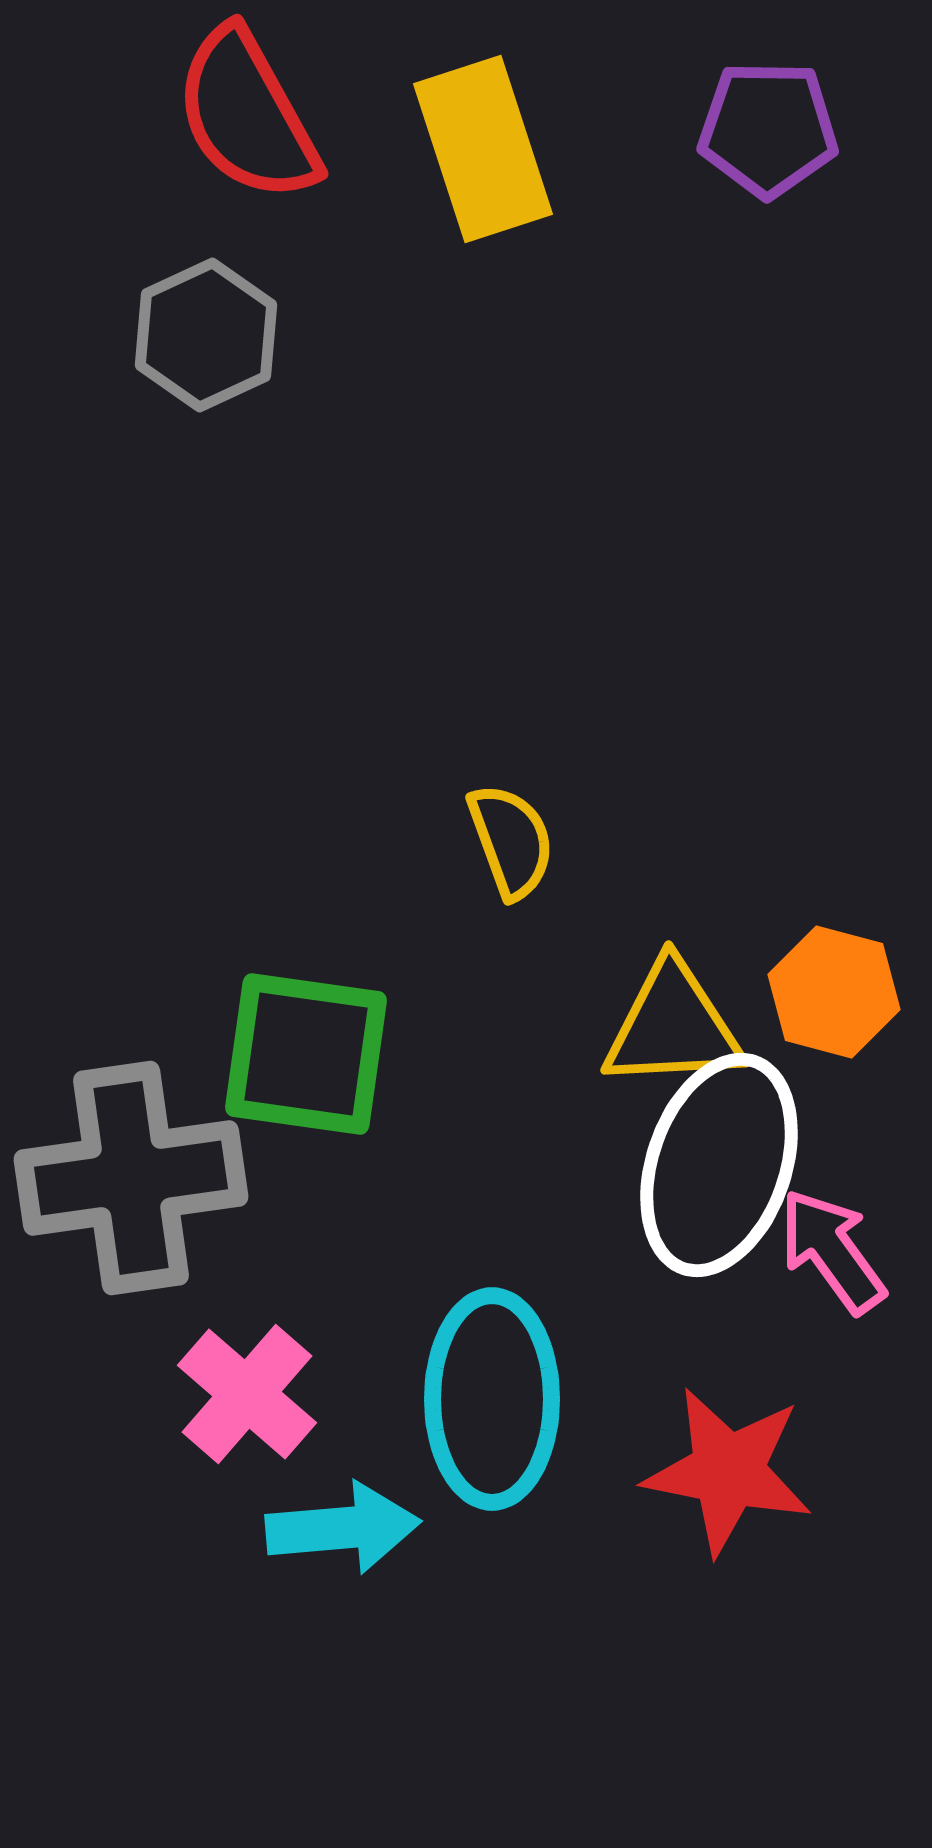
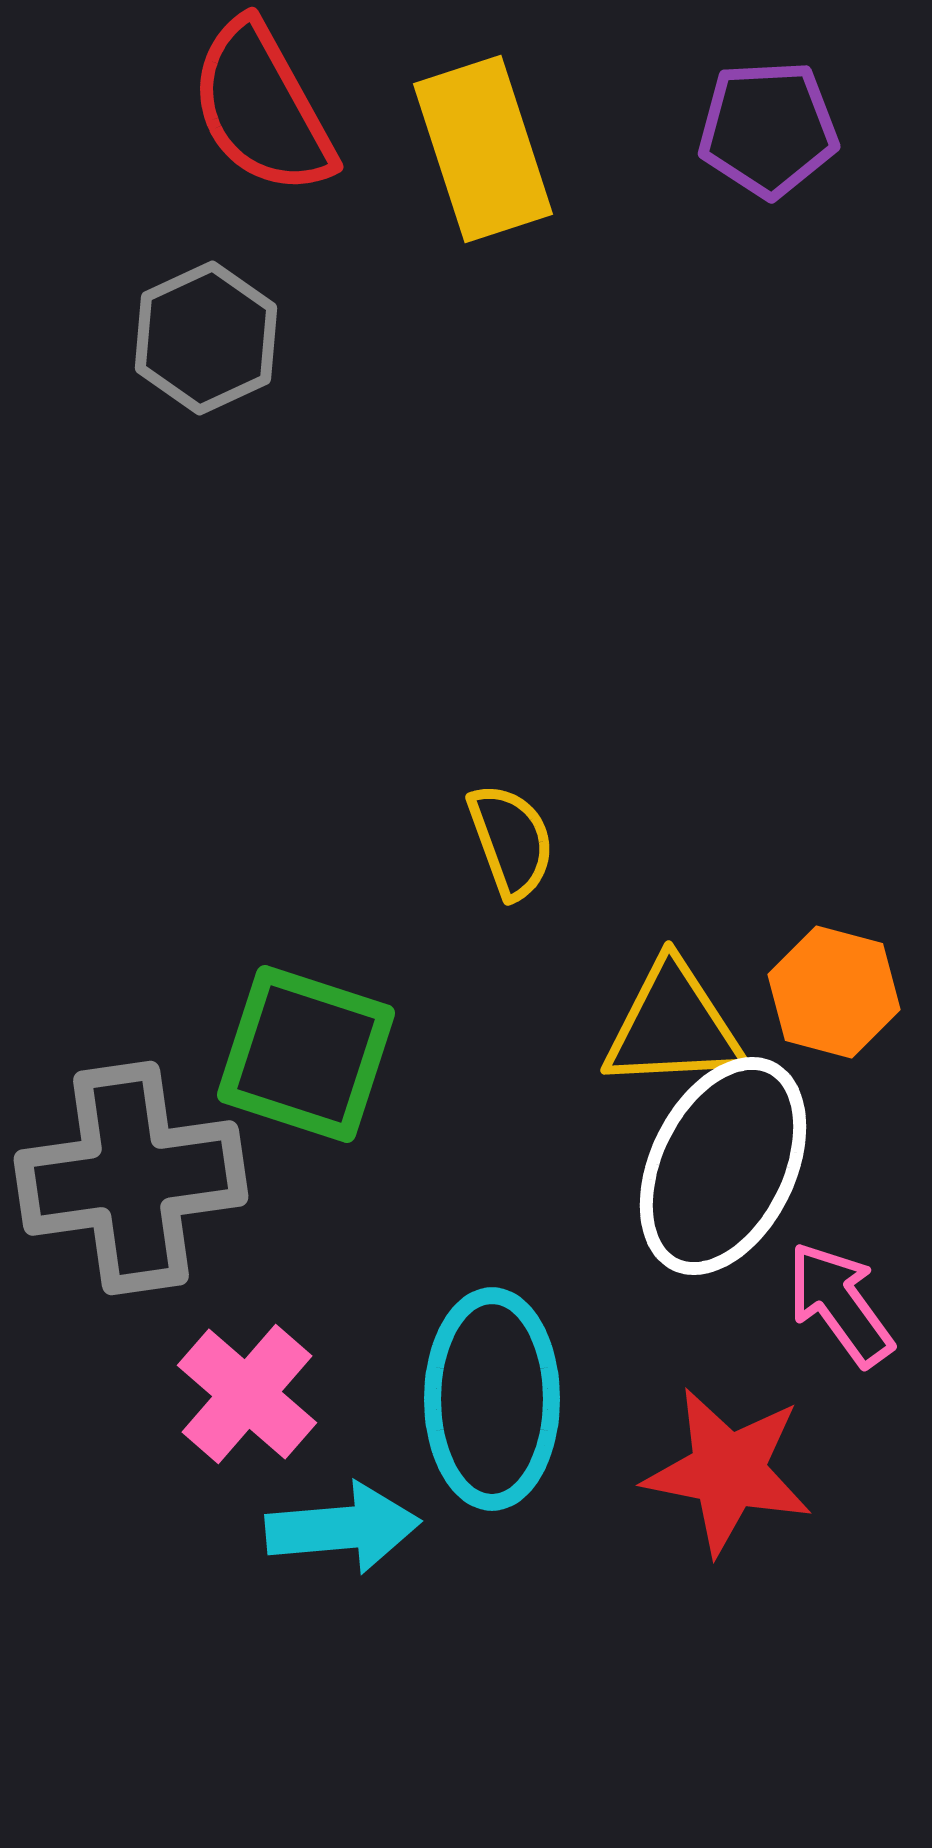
red semicircle: moved 15 px right, 7 px up
purple pentagon: rotated 4 degrees counterclockwise
gray hexagon: moved 3 px down
green square: rotated 10 degrees clockwise
white ellipse: moved 4 px right, 1 px down; rotated 7 degrees clockwise
pink arrow: moved 8 px right, 53 px down
